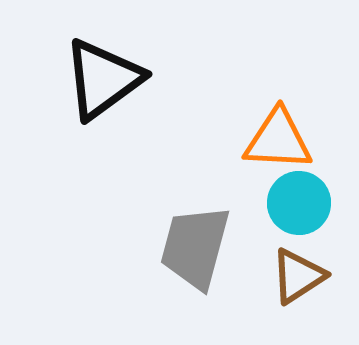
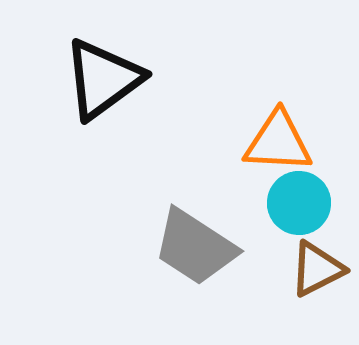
orange triangle: moved 2 px down
gray trapezoid: rotated 72 degrees counterclockwise
brown triangle: moved 19 px right, 7 px up; rotated 6 degrees clockwise
